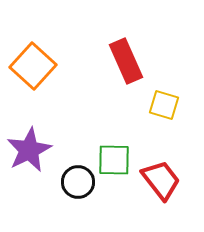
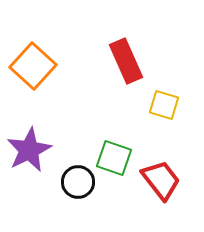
green square: moved 2 px up; rotated 18 degrees clockwise
